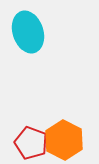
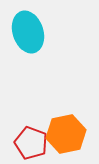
orange hexagon: moved 2 px right, 6 px up; rotated 21 degrees clockwise
